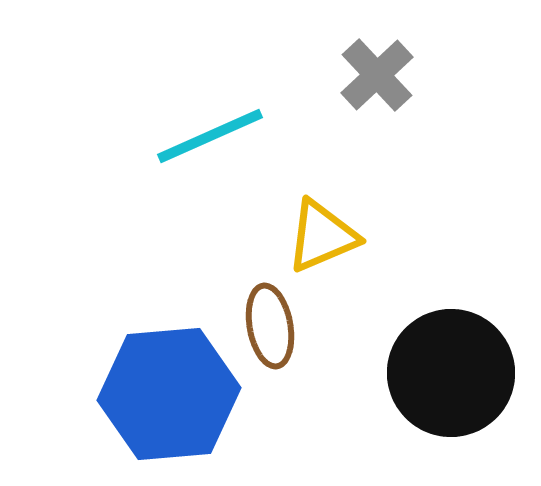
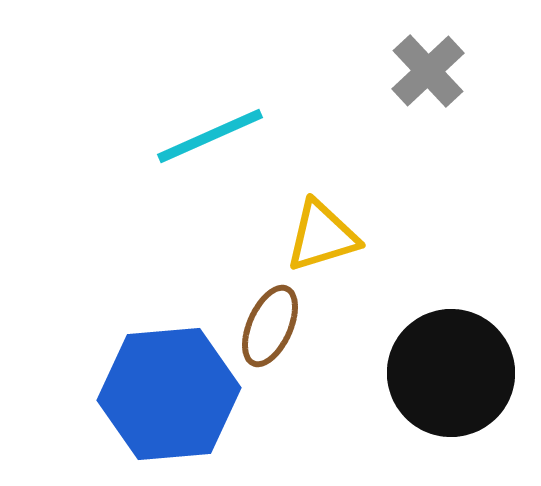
gray cross: moved 51 px right, 4 px up
yellow triangle: rotated 6 degrees clockwise
brown ellipse: rotated 34 degrees clockwise
